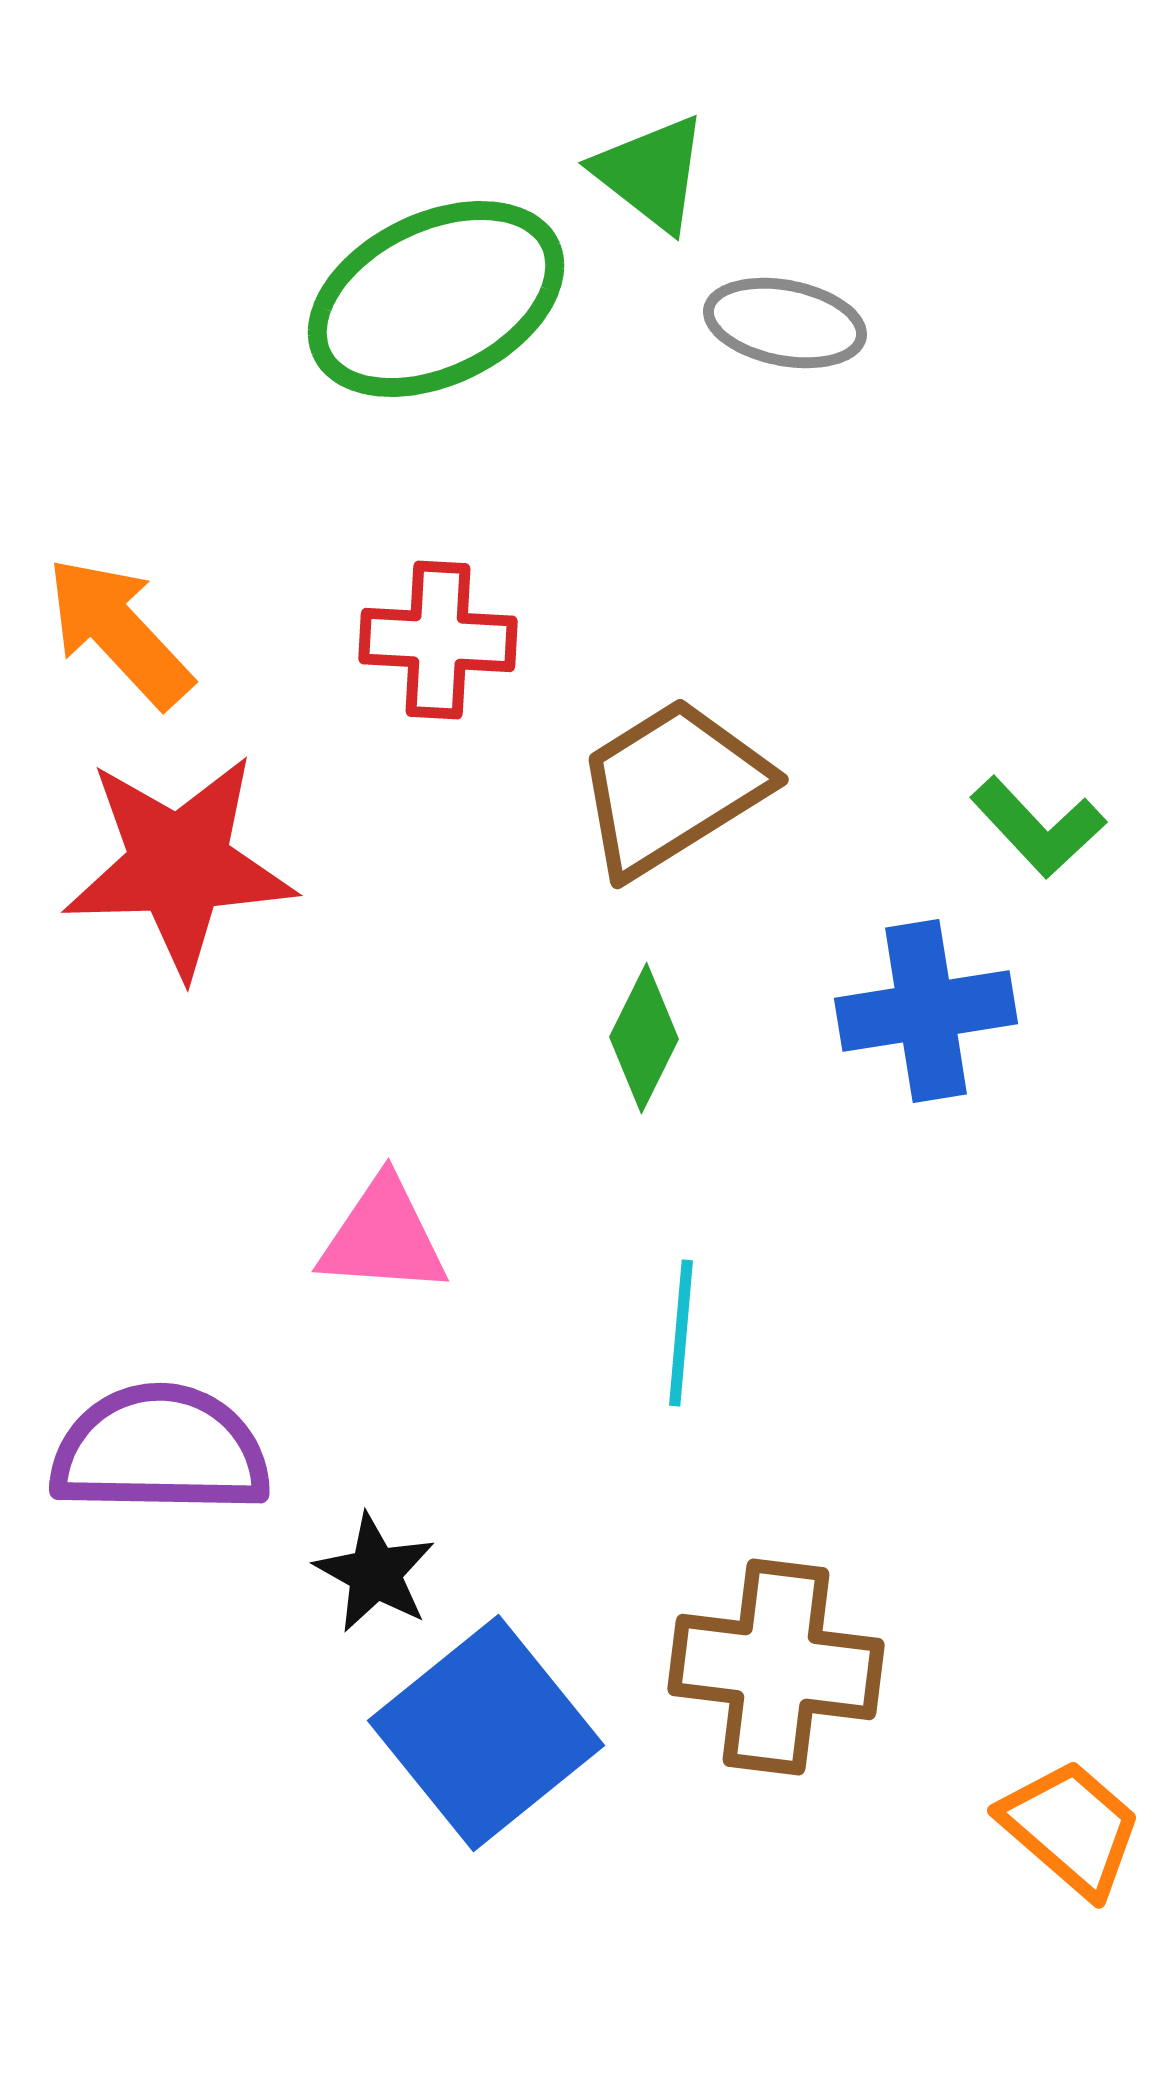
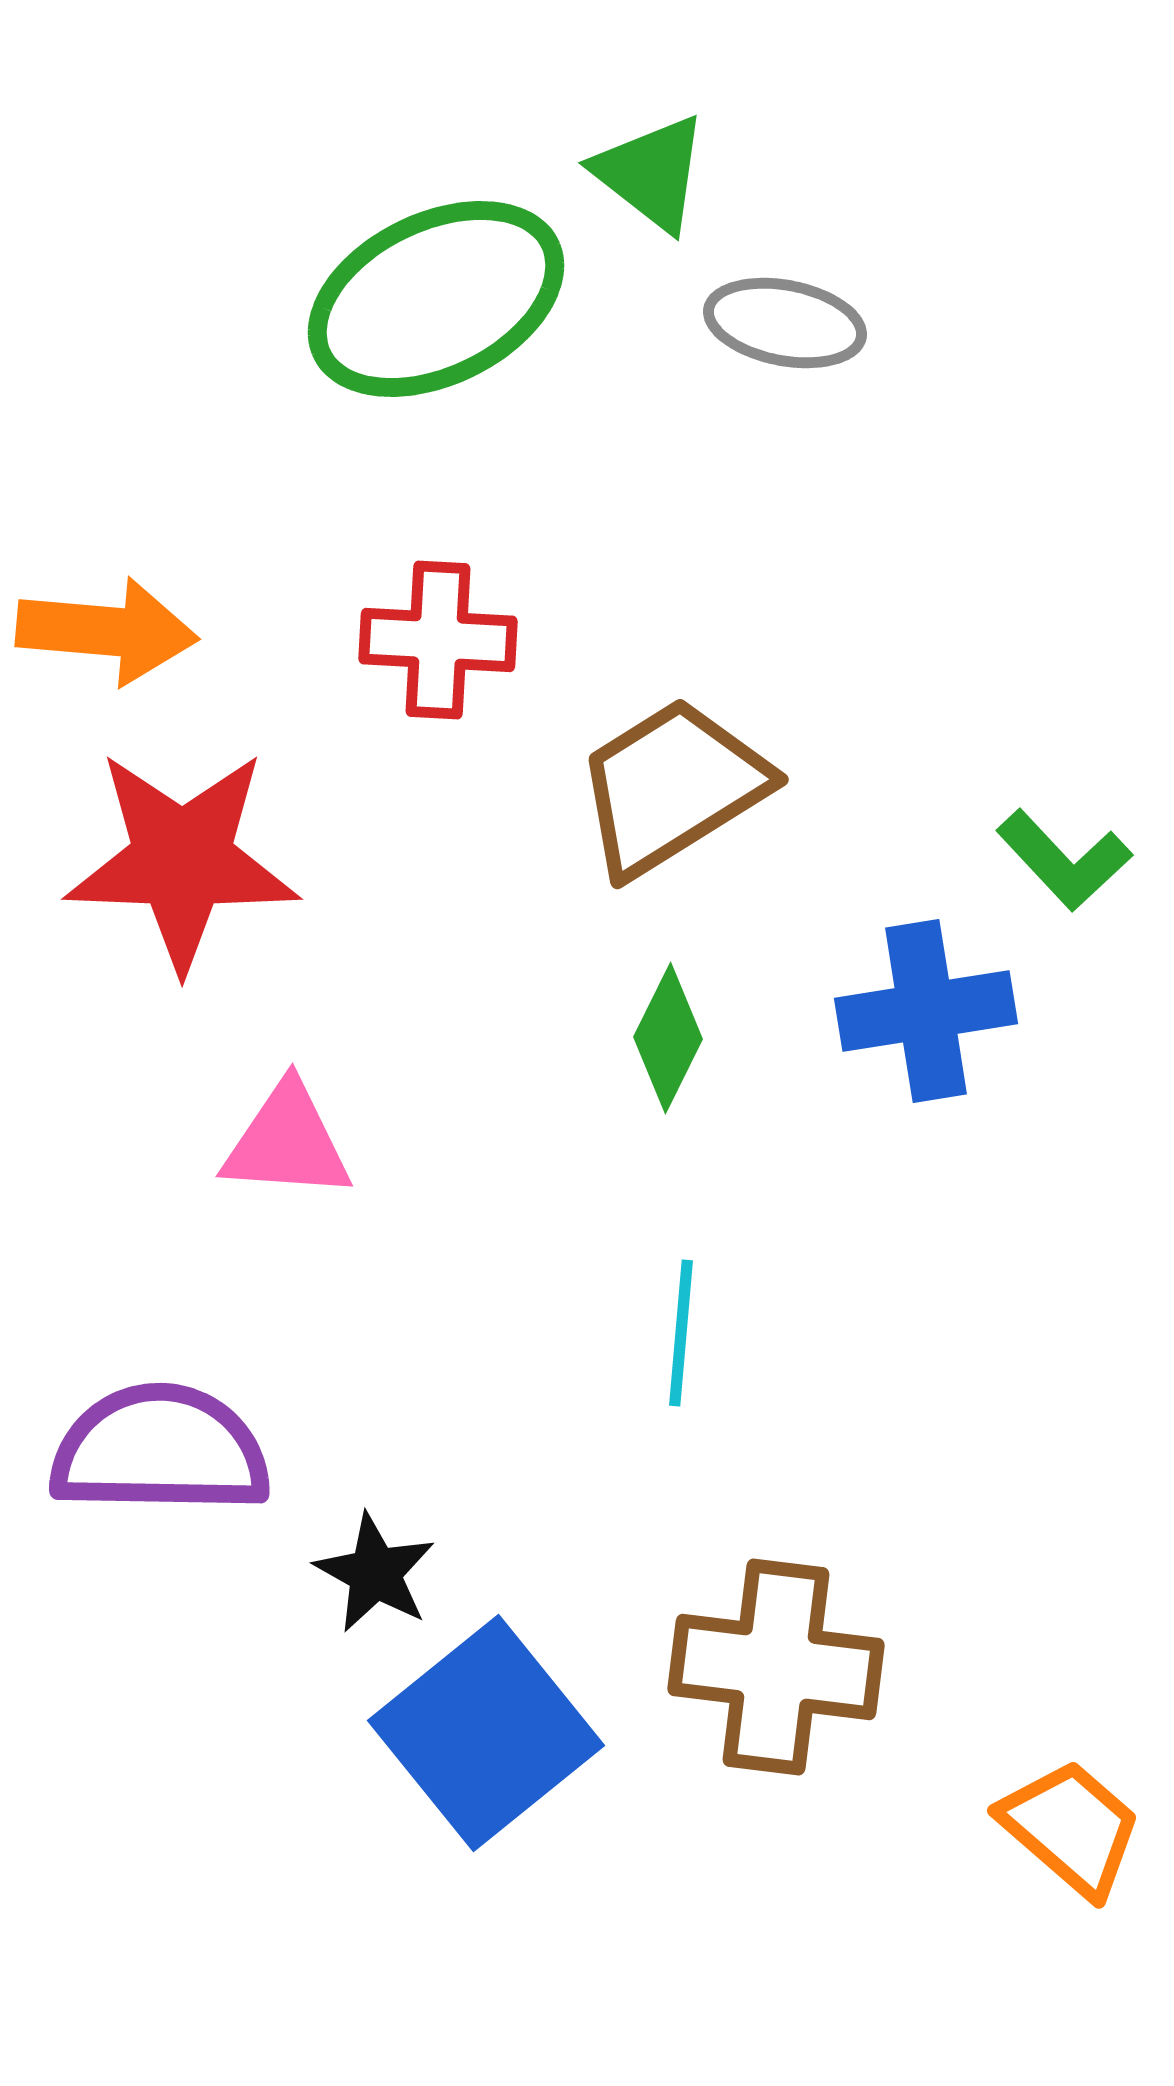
orange arrow: moved 12 px left, 1 px up; rotated 138 degrees clockwise
green L-shape: moved 26 px right, 33 px down
red star: moved 3 px right, 5 px up; rotated 4 degrees clockwise
green diamond: moved 24 px right
pink triangle: moved 96 px left, 95 px up
